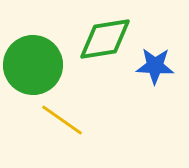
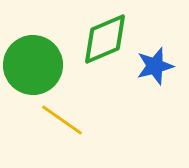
green diamond: rotated 14 degrees counterclockwise
blue star: rotated 18 degrees counterclockwise
